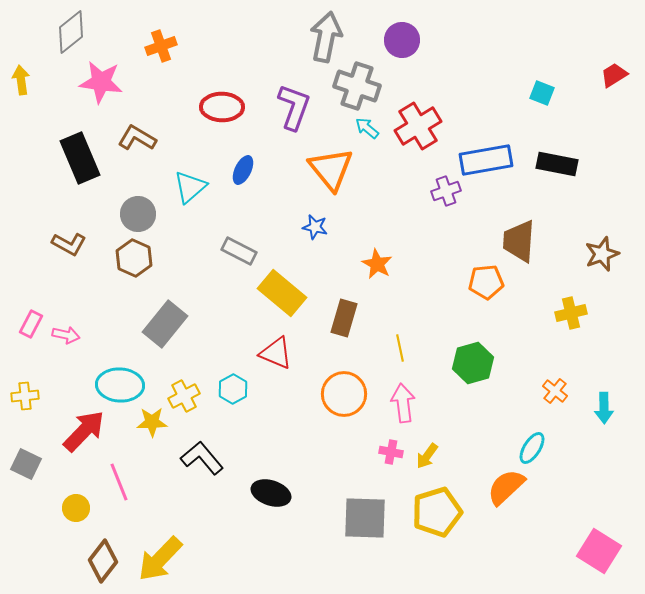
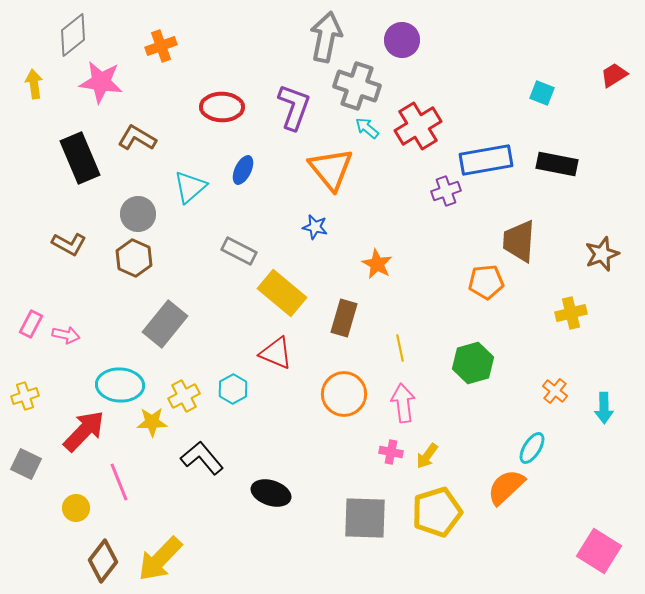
gray diamond at (71, 32): moved 2 px right, 3 px down
yellow arrow at (21, 80): moved 13 px right, 4 px down
yellow cross at (25, 396): rotated 12 degrees counterclockwise
